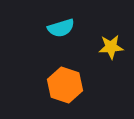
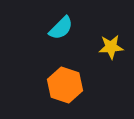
cyan semicircle: rotated 28 degrees counterclockwise
